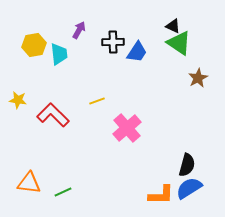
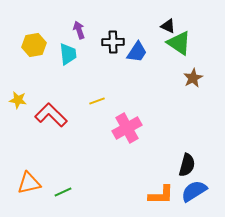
black triangle: moved 5 px left
purple arrow: rotated 48 degrees counterclockwise
cyan trapezoid: moved 9 px right
brown star: moved 5 px left
red L-shape: moved 2 px left
pink cross: rotated 12 degrees clockwise
orange triangle: rotated 20 degrees counterclockwise
blue semicircle: moved 5 px right, 3 px down
